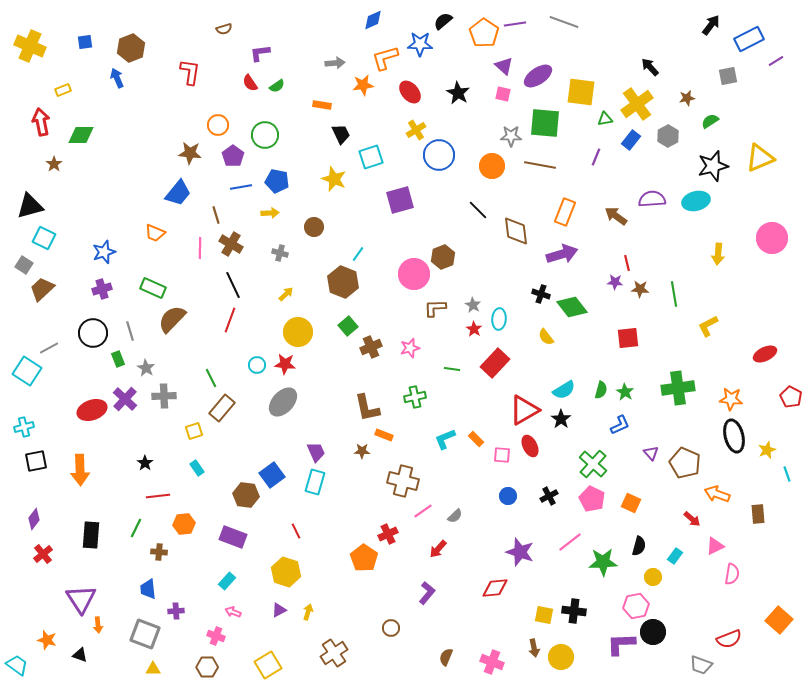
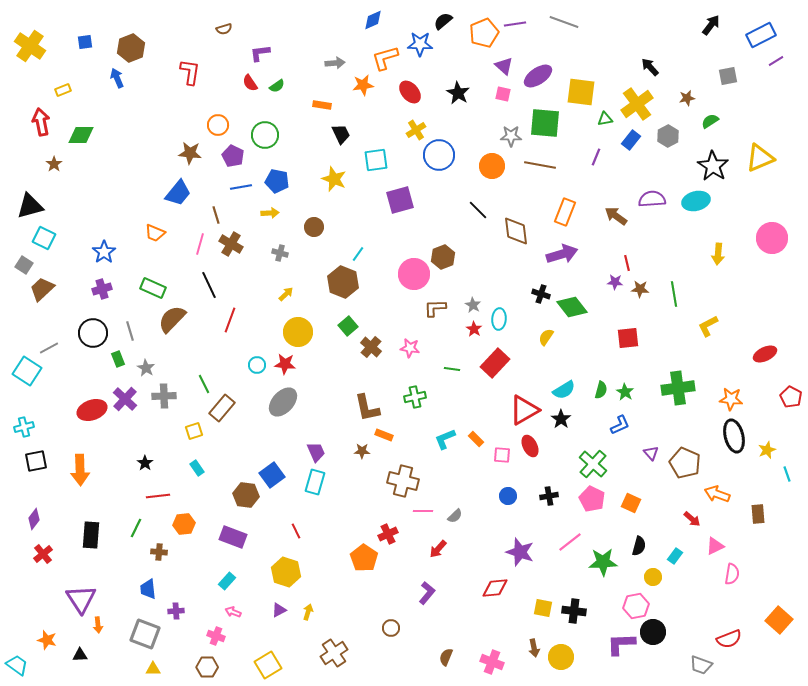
orange pentagon at (484, 33): rotated 16 degrees clockwise
blue rectangle at (749, 39): moved 12 px right, 4 px up
yellow cross at (30, 46): rotated 12 degrees clockwise
purple pentagon at (233, 156): rotated 10 degrees counterclockwise
cyan square at (371, 157): moved 5 px right, 3 px down; rotated 10 degrees clockwise
black star at (713, 166): rotated 24 degrees counterclockwise
pink line at (200, 248): moved 4 px up; rotated 15 degrees clockwise
blue star at (104, 252): rotated 15 degrees counterclockwise
black line at (233, 285): moved 24 px left
yellow semicircle at (546, 337): rotated 72 degrees clockwise
brown cross at (371, 347): rotated 25 degrees counterclockwise
pink star at (410, 348): rotated 24 degrees clockwise
green line at (211, 378): moved 7 px left, 6 px down
black cross at (549, 496): rotated 18 degrees clockwise
pink line at (423, 511): rotated 36 degrees clockwise
yellow square at (544, 615): moved 1 px left, 7 px up
black triangle at (80, 655): rotated 21 degrees counterclockwise
